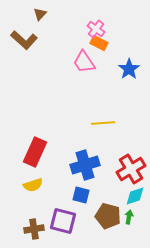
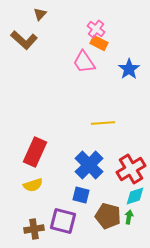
blue cross: moved 4 px right; rotated 28 degrees counterclockwise
